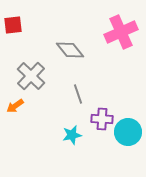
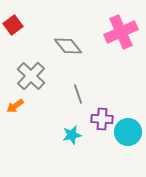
red square: rotated 30 degrees counterclockwise
gray diamond: moved 2 px left, 4 px up
